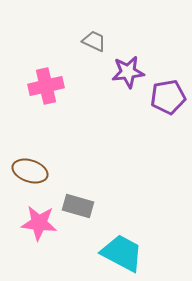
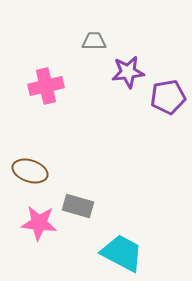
gray trapezoid: rotated 25 degrees counterclockwise
